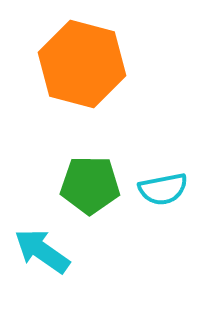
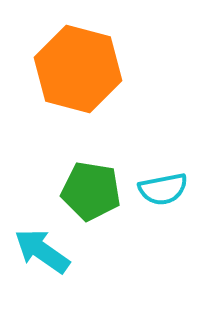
orange hexagon: moved 4 px left, 5 px down
green pentagon: moved 1 px right, 6 px down; rotated 8 degrees clockwise
